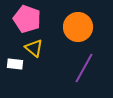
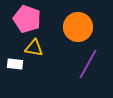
yellow triangle: rotated 30 degrees counterclockwise
purple line: moved 4 px right, 4 px up
